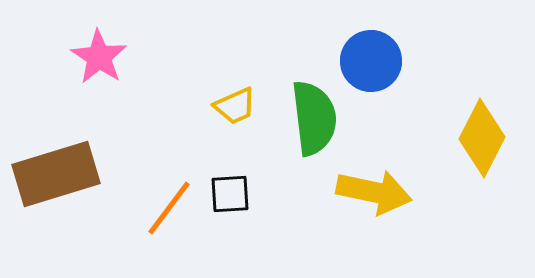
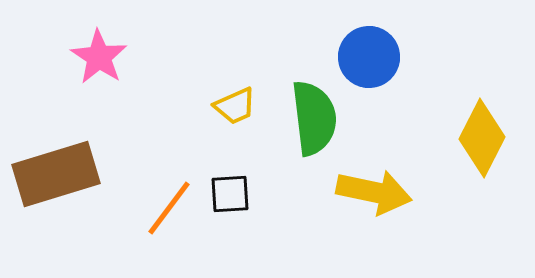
blue circle: moved 2 px left, 4 px up
